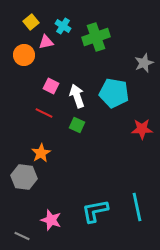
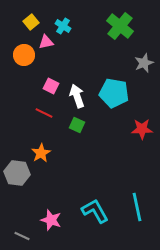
green cross: moved 24 px right, 11 px up; rotated 32 degrees counterclockwise
gray hexagon: moved 7 px left, 4 px up
cyan L-shape: rotated 72 degrees clockwise
